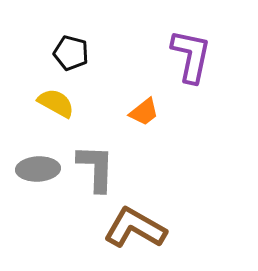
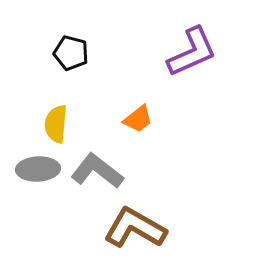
purple L-shape: moved 1 px right, 4 px up; rotated 54 degrees clockwise
yellow semicircle: moved 21 px down; rotated 114 degrees counterclockwise
orange trapezoid: moved 6 px left, 7 px down
gray L-shape: moved 1 px right, 3 px down; rotated 54 degrees counterclockwise
